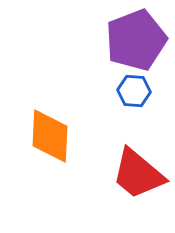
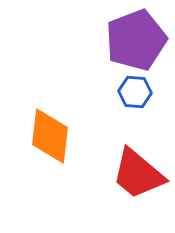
blue hexagon: moved 1 px right, 1 px down
orange diamond: rotated 4 degrees clockwise
